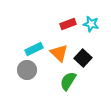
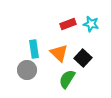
cyan rectangle: rotated 72 degrees counterclockwise
green semicircle: moved 1 px left, 2 px up
